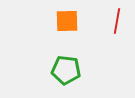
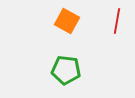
orange square: rotated 30 degrees clockwise
